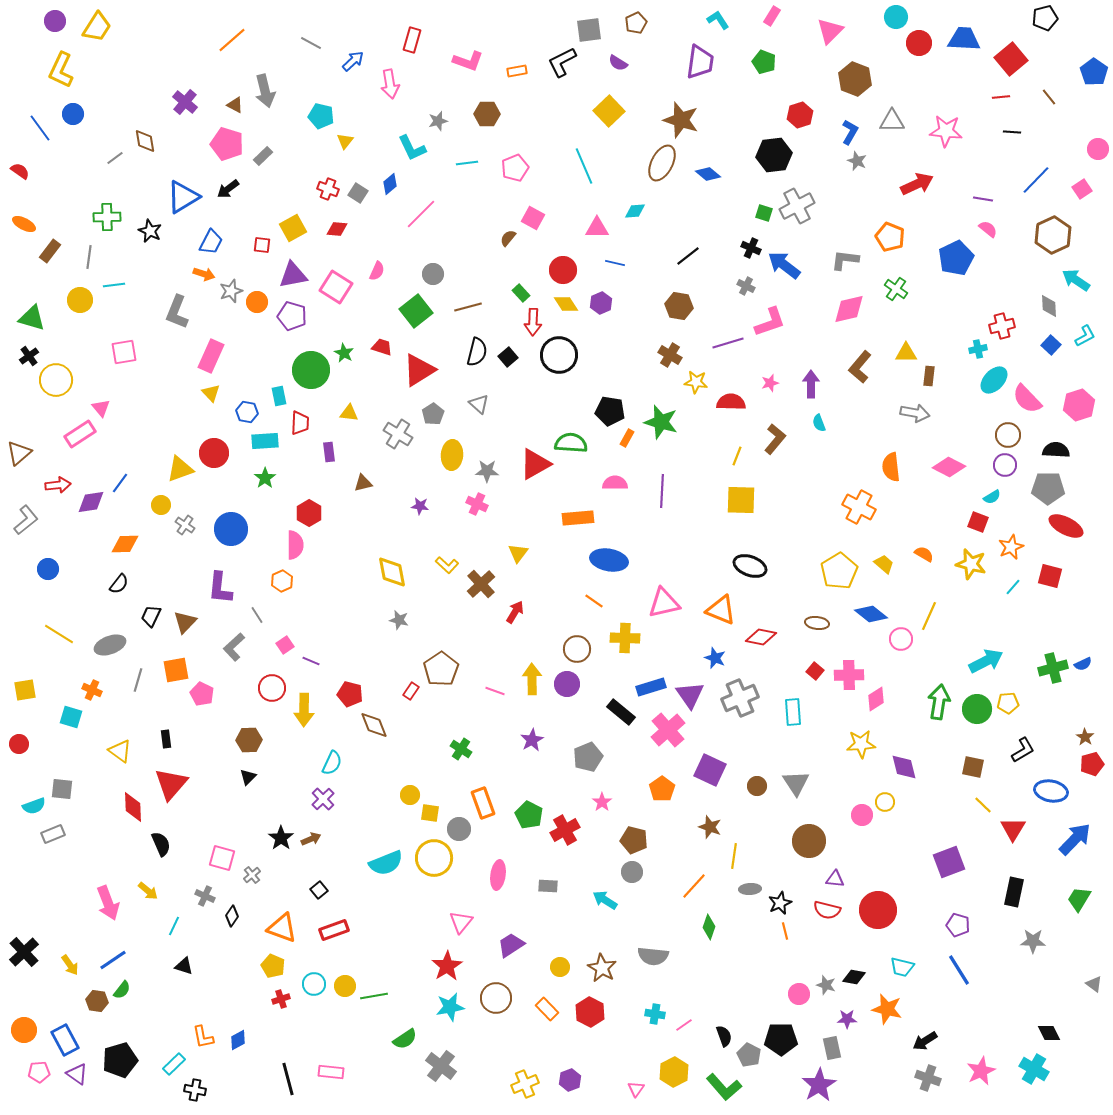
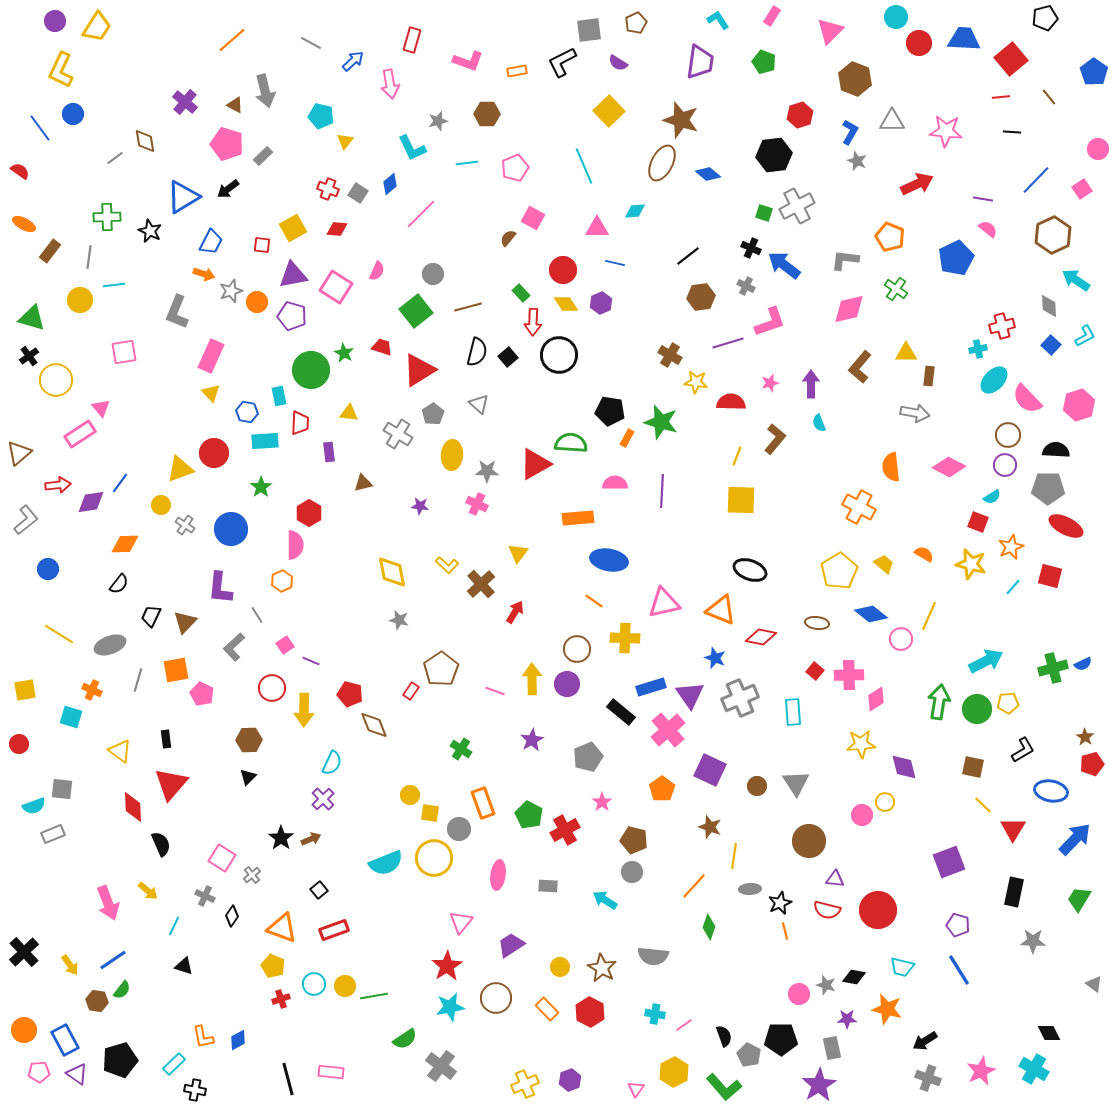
brown hexagon at (679, 306): moved 22 px right, 9 px up; rotated 16 degrees counterclockwise
green star at (265, 478): moved 4 px left, 9 px down
black ellipse at (750, 566): moved 4 px down
pink square at (222, 858): rotated 16 degrees clockwise
